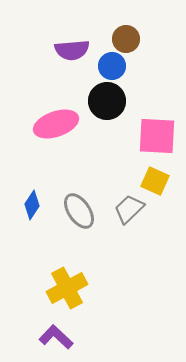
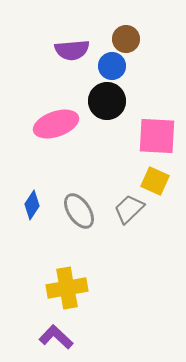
yellow cross: rotated 18 degrees clockwise
